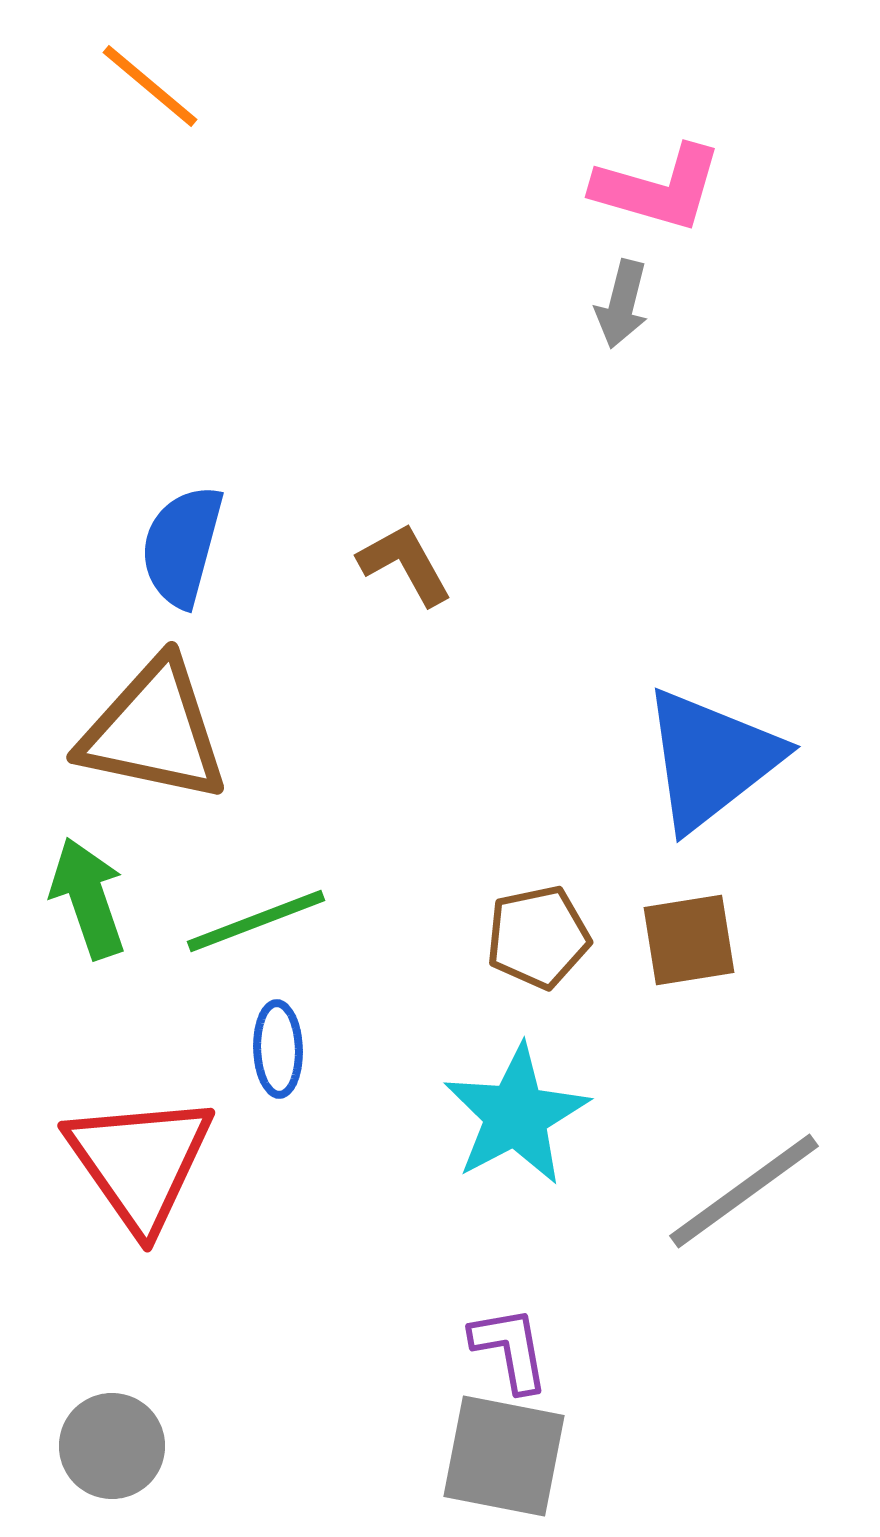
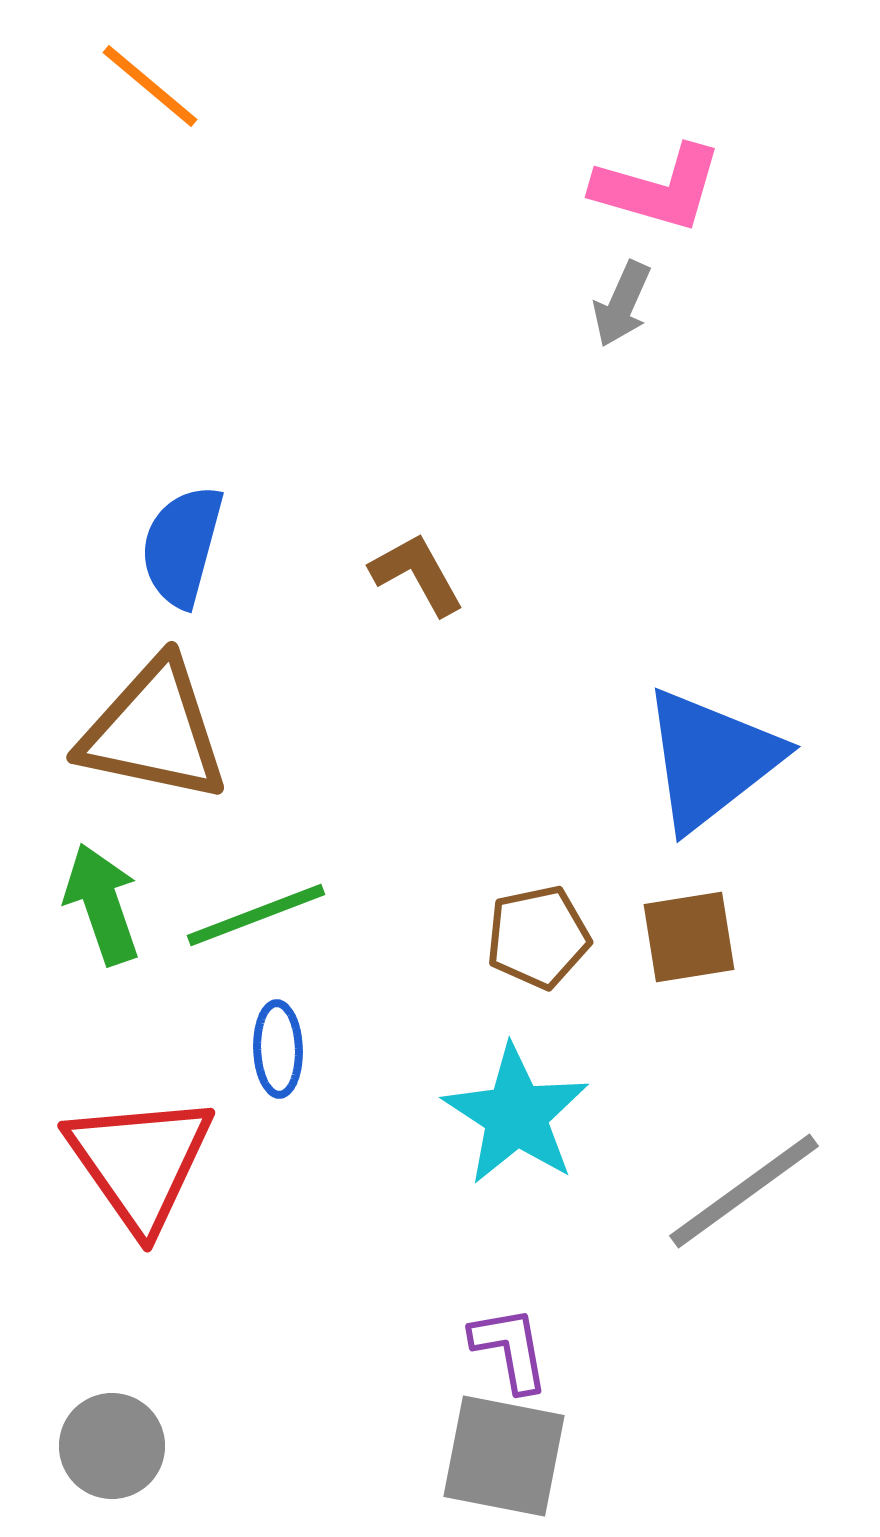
gray arrow: rotated 10 degrees clockwise
brown L-shape: moved 12 px right, 10 px down
green arrow: moved 14 px right, 6 px down
green line: moved 6 px up
brown square: moved 3 px up
cyan star: rotated 11 degrees counterclockwise
